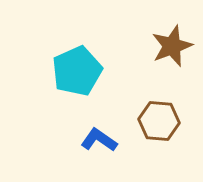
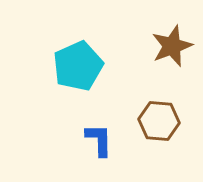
cyan pentagon: moved 1 px right, 5 px up
blue L-shape: rotated 54 degrees clockwise
